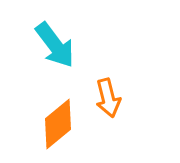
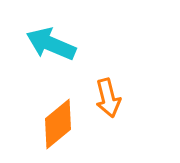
cyan arrow: moved 4 px left, 1 px up; rotated 150 degrees clockwise
